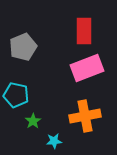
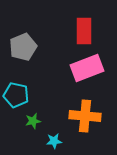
orange cross: rotated 16 degrees clockwise
green star: rotated 21 degrees clockwise
